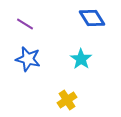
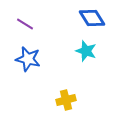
cyan star: moved 5 px right, 8 px up; rotated 15 degrees counterclockwise
yellow cross: moved 1 px left; rotated 18 degrees clockwise
